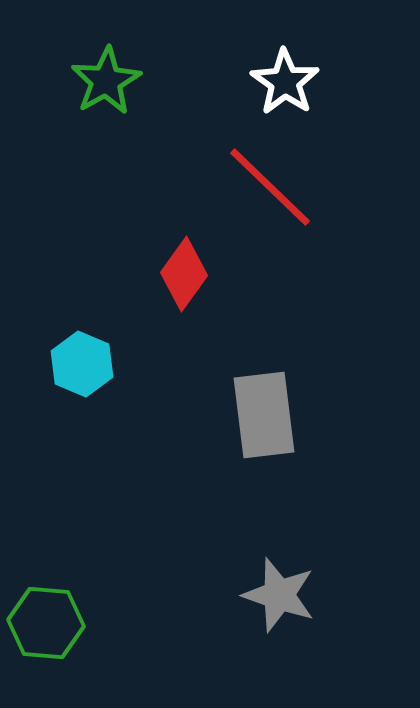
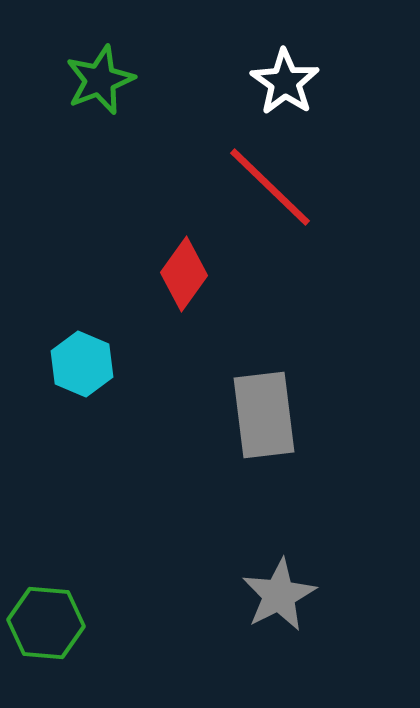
green star: moved 6 px left, 1 px up; rotated 8 degrees clockwise
gray star: rotated 26 degrees clockwise
